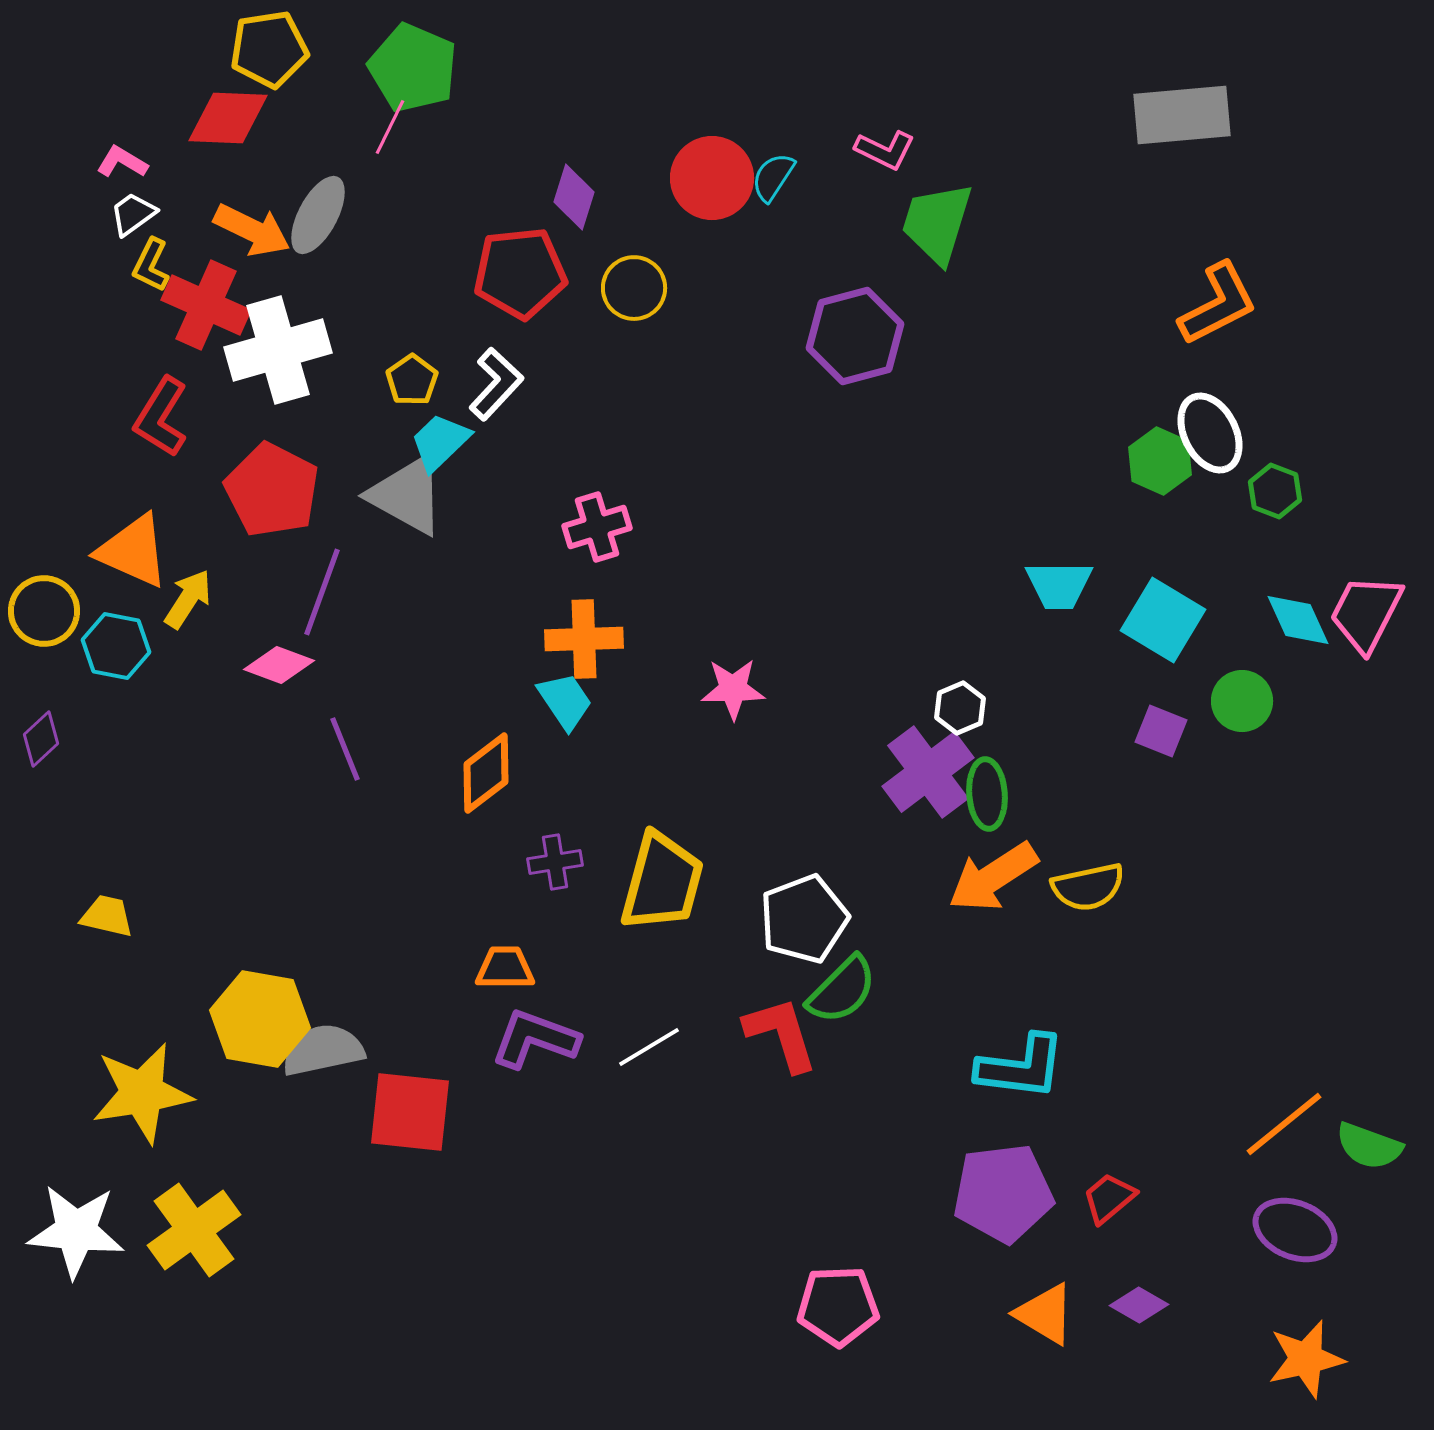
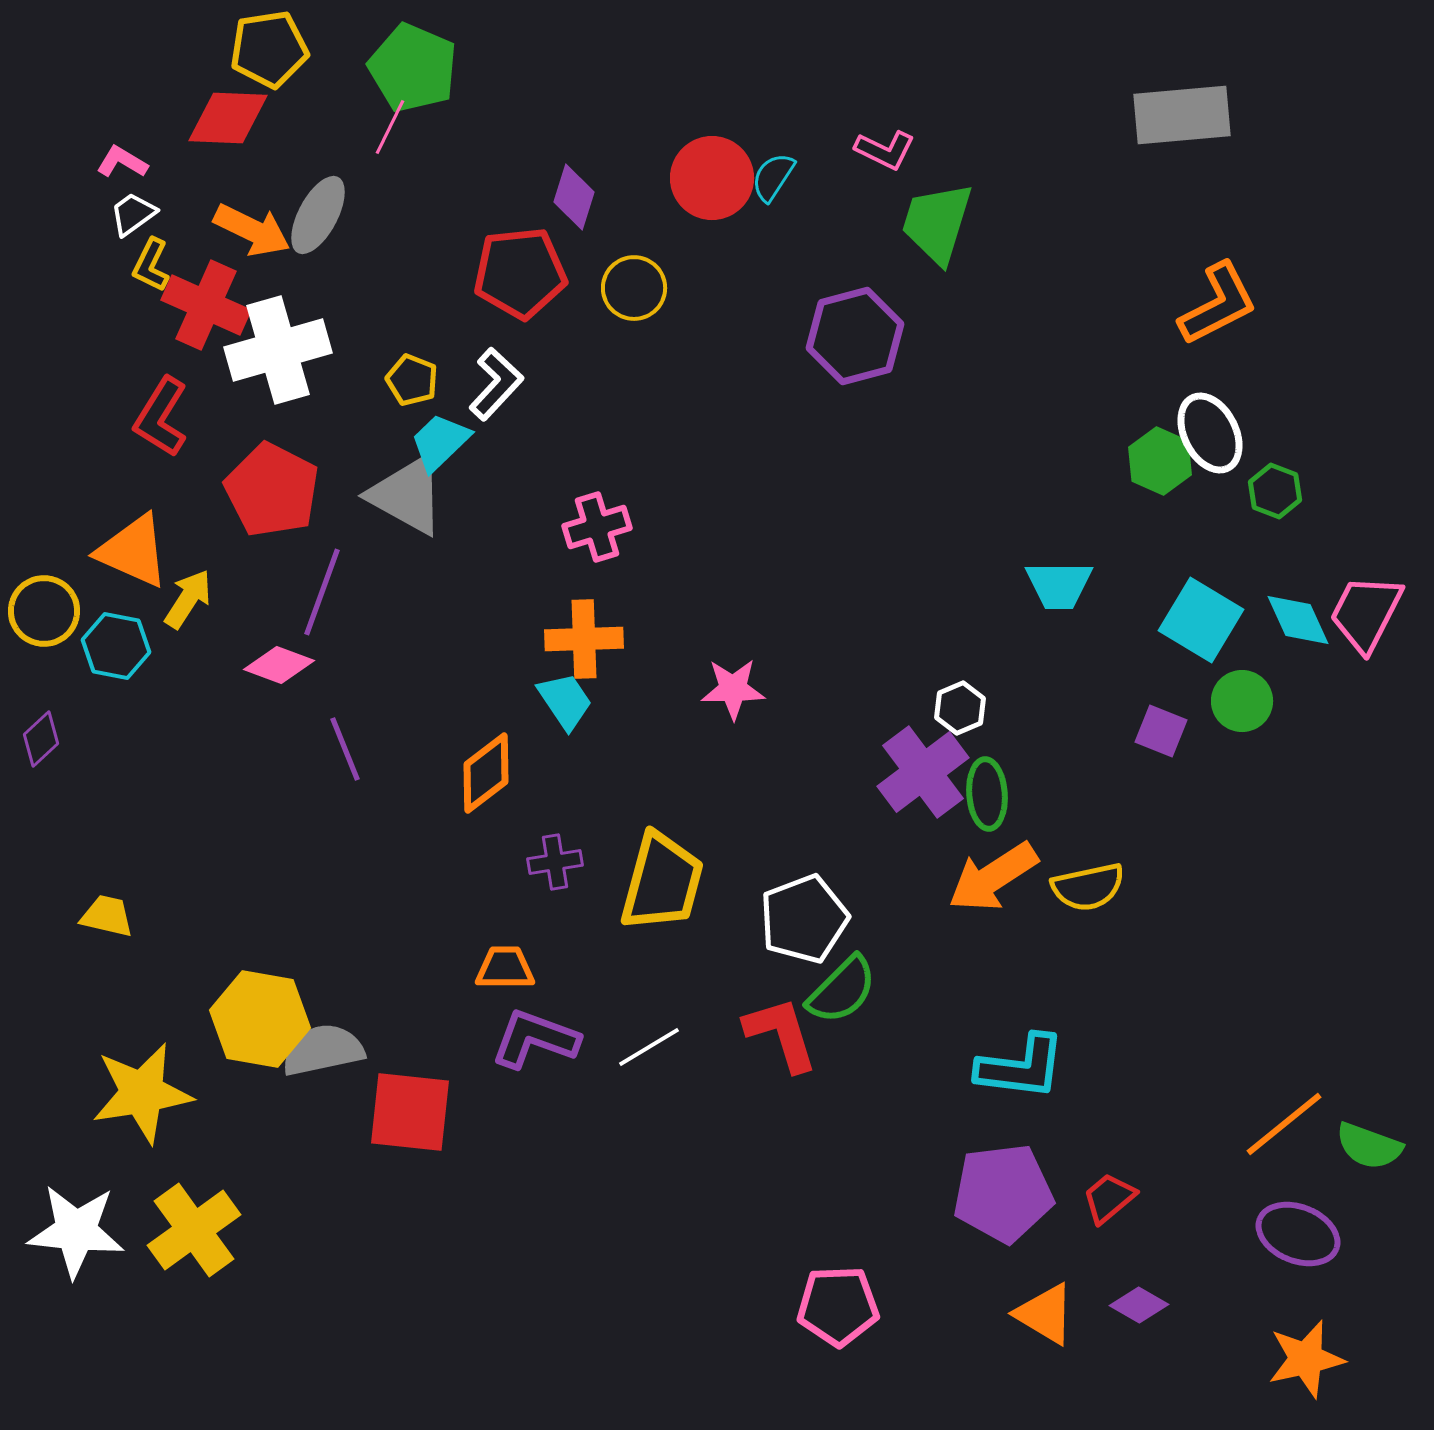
yellow pentagon at (412, 380): rotated 15 degrees counterclockwise
cyan square at (1163, 620): moved 38 px right
purple cross at (928, 772): moved 5 px left
purple ellipse at (1295, 1230): moved 3 px right, 4 px down
